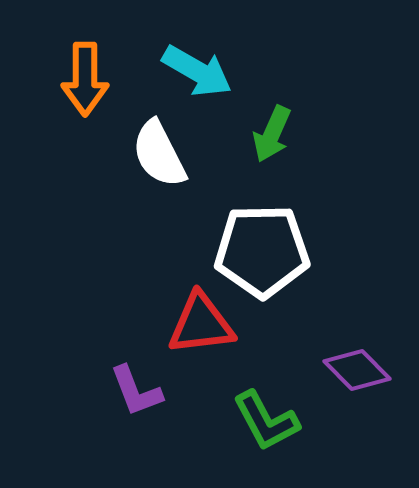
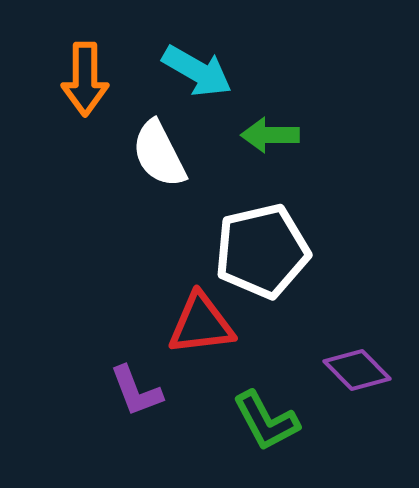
green arrow: moved 2 px left, 1 px down; rotated 66 degrees clockwise
white pentagon: rotated 12 degrees counterclockwise
